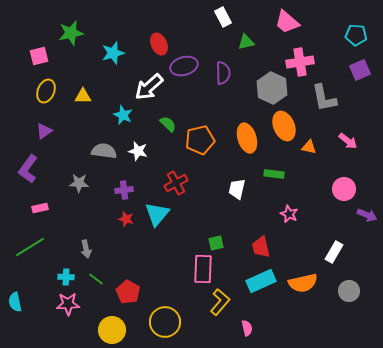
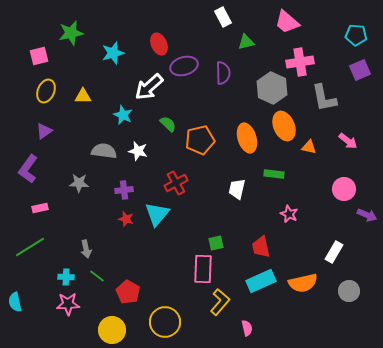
green line at (96, 279): moved 1 px right, 3 px up
